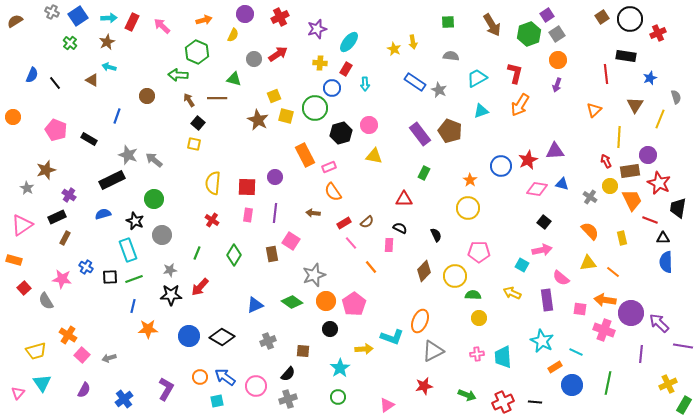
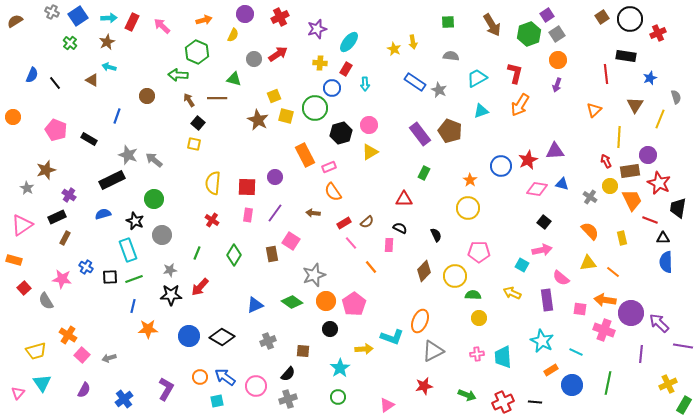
yellow triangle at (374, 156): moved 4 px left, 4 px up; rotated 42 degrees counterclockwise
purple line at (275, 213): rotated 30 degrees clockwise
orange rectangle at (555, 367): moved 4 px left, 3 px down
